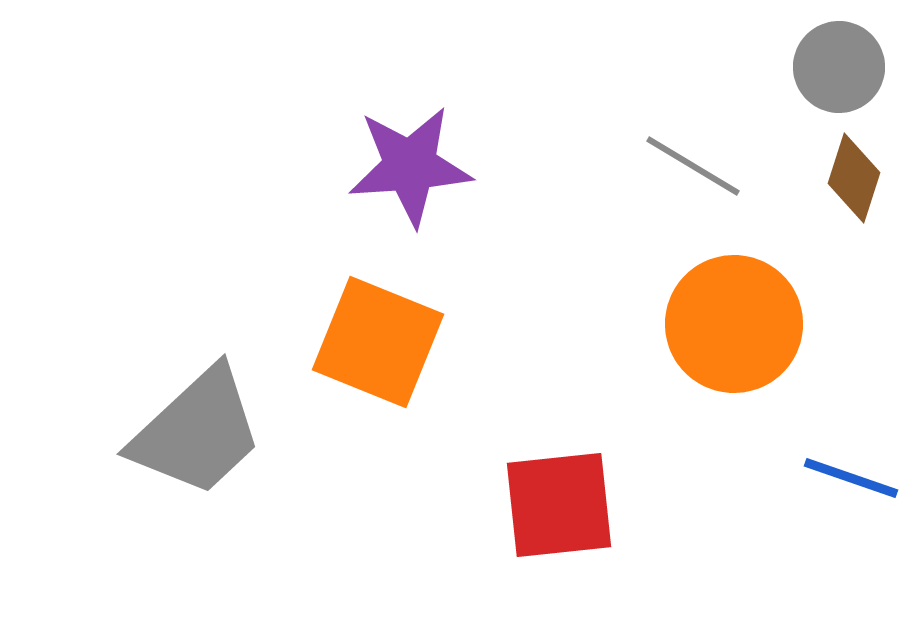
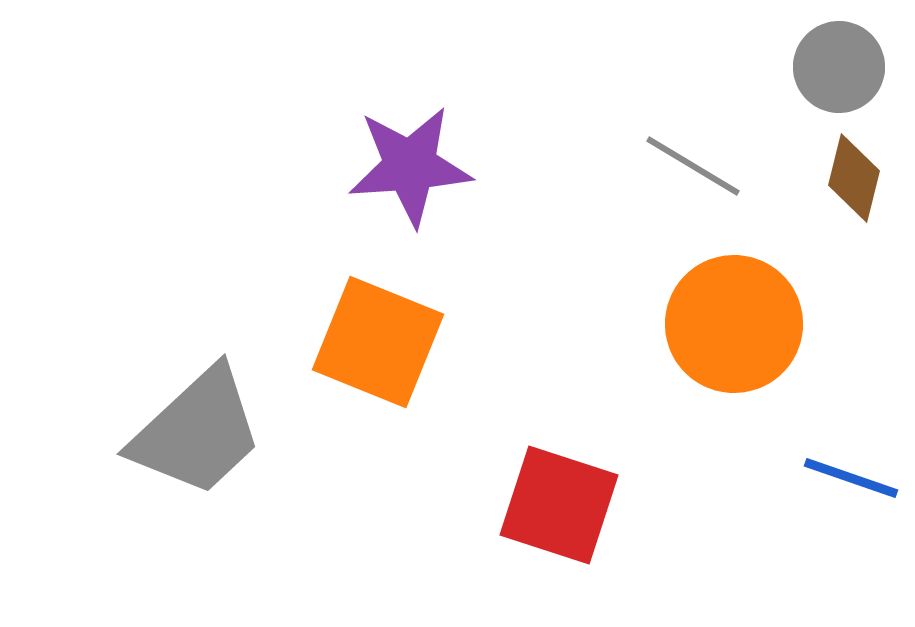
brown diamond: rotated 4 degrees counterclockwise
red square: rotated 24 degrees clockwise
